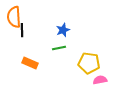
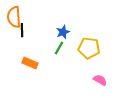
blue star: moved 2 px down
green line: rotated 48 degrees counterclockwise
yellow pentagon: moved 15 px up
pink semicircle: rotated 40 degrees clockwise
